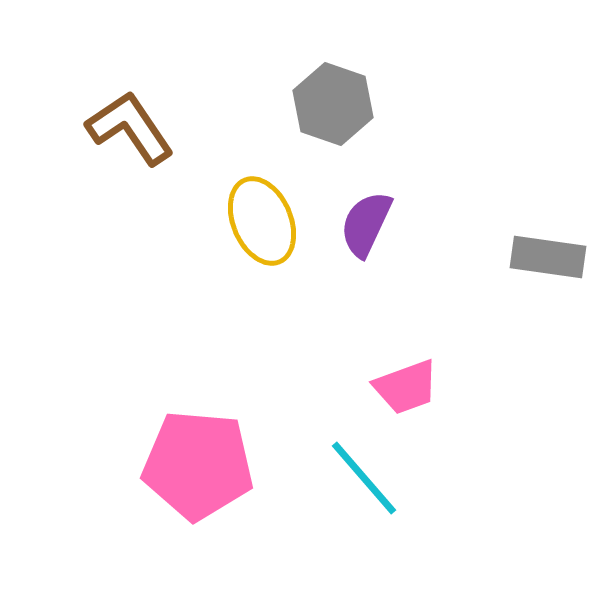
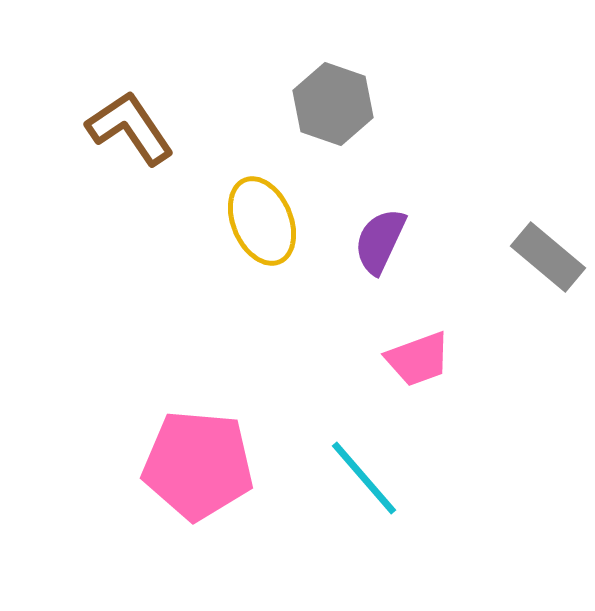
purple semicircle: moved 14 px right, 17 px down
gray rectangle: rotated 32 degrees clockwise
pink trapezoid: moved 12 px right, 28 px up
